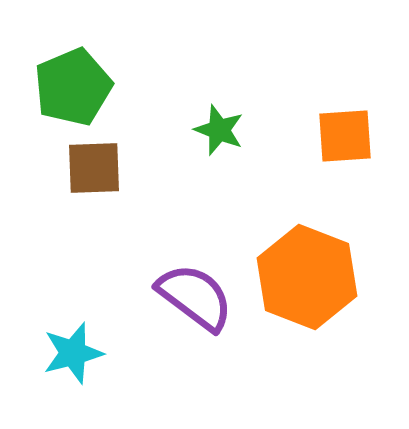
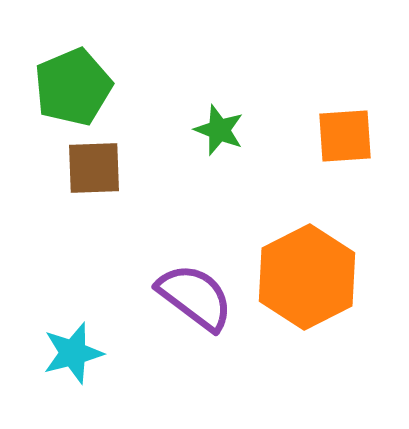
orange hexagon: rotated 12 degrees clockwise
